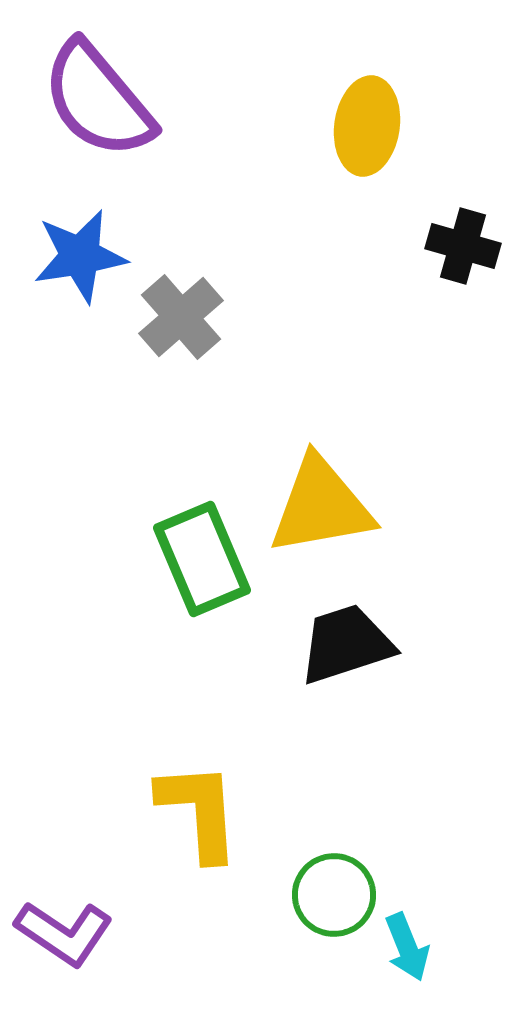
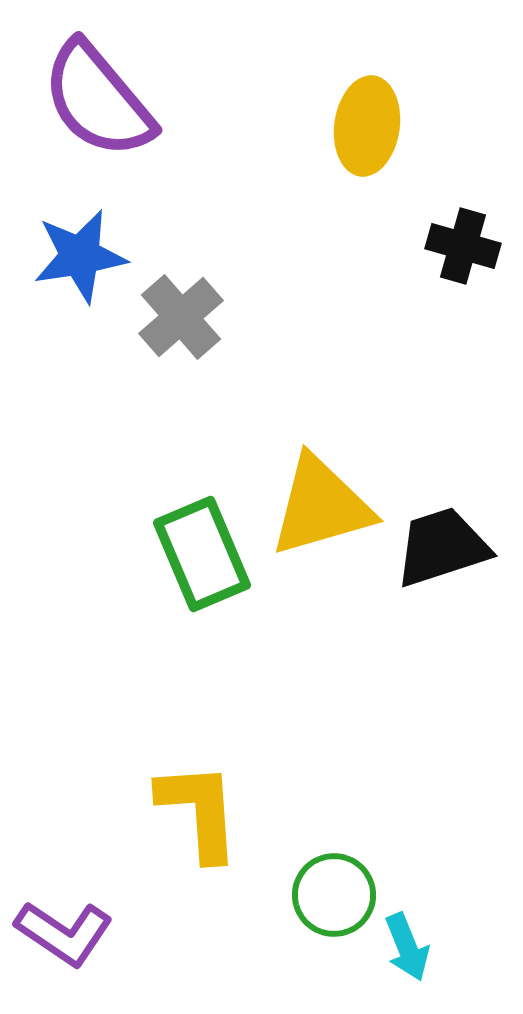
yellow triangle: rotated 6 degrees counterclockwise
green rectangle: moved 5 px up
black trapezoid: moved 96 px right, 97 px up
